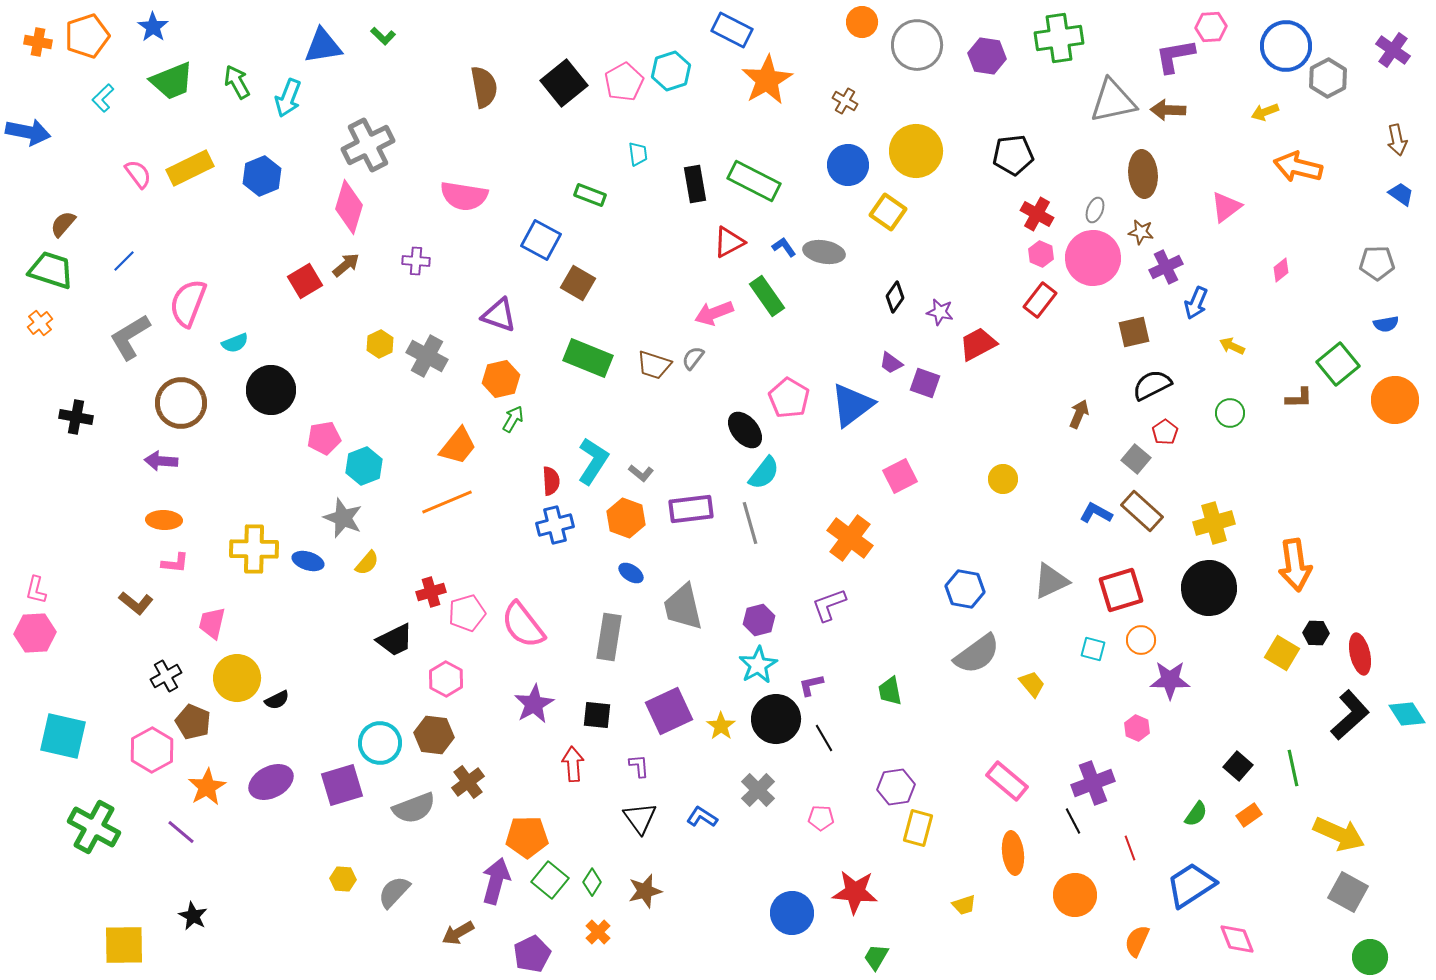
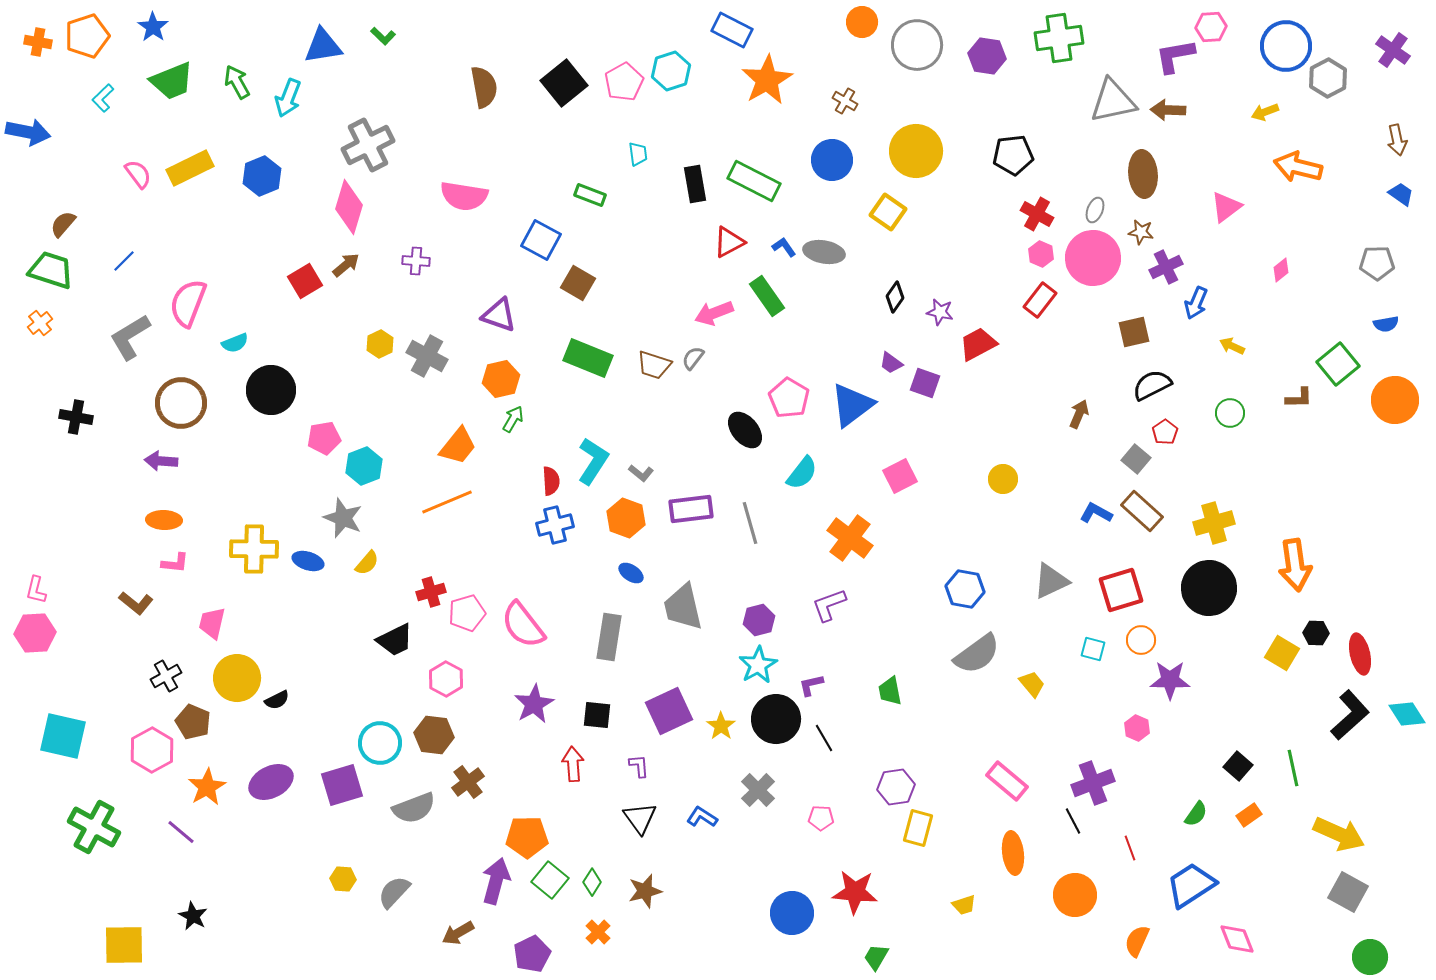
blue circle at (848, 165): moved 16 px left, 5 px up
cyan semicircle at (764, 473): moved 38 px right
